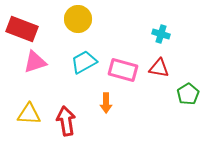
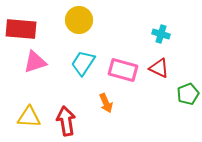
yellow circle: moved 1 px right, 1 px down
red rectangle: moved 1 px left; rotated 16 degrees counterclockwise
cyan trapezoid: moved 1 px left, 1 px down; rotated 28 degrees counterclockwise
red triangle: rotated 15 degrees clockwise
green pentagon: rotated 10 degrees clockwise
orange arrow: rotated 24 degrees counterclockwise
yellow triangle: moved 3 px down
